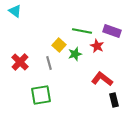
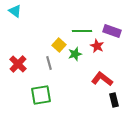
green line: rotated 12 degrees counterclockwise
red cross: moved 2 px left, 2 px down
